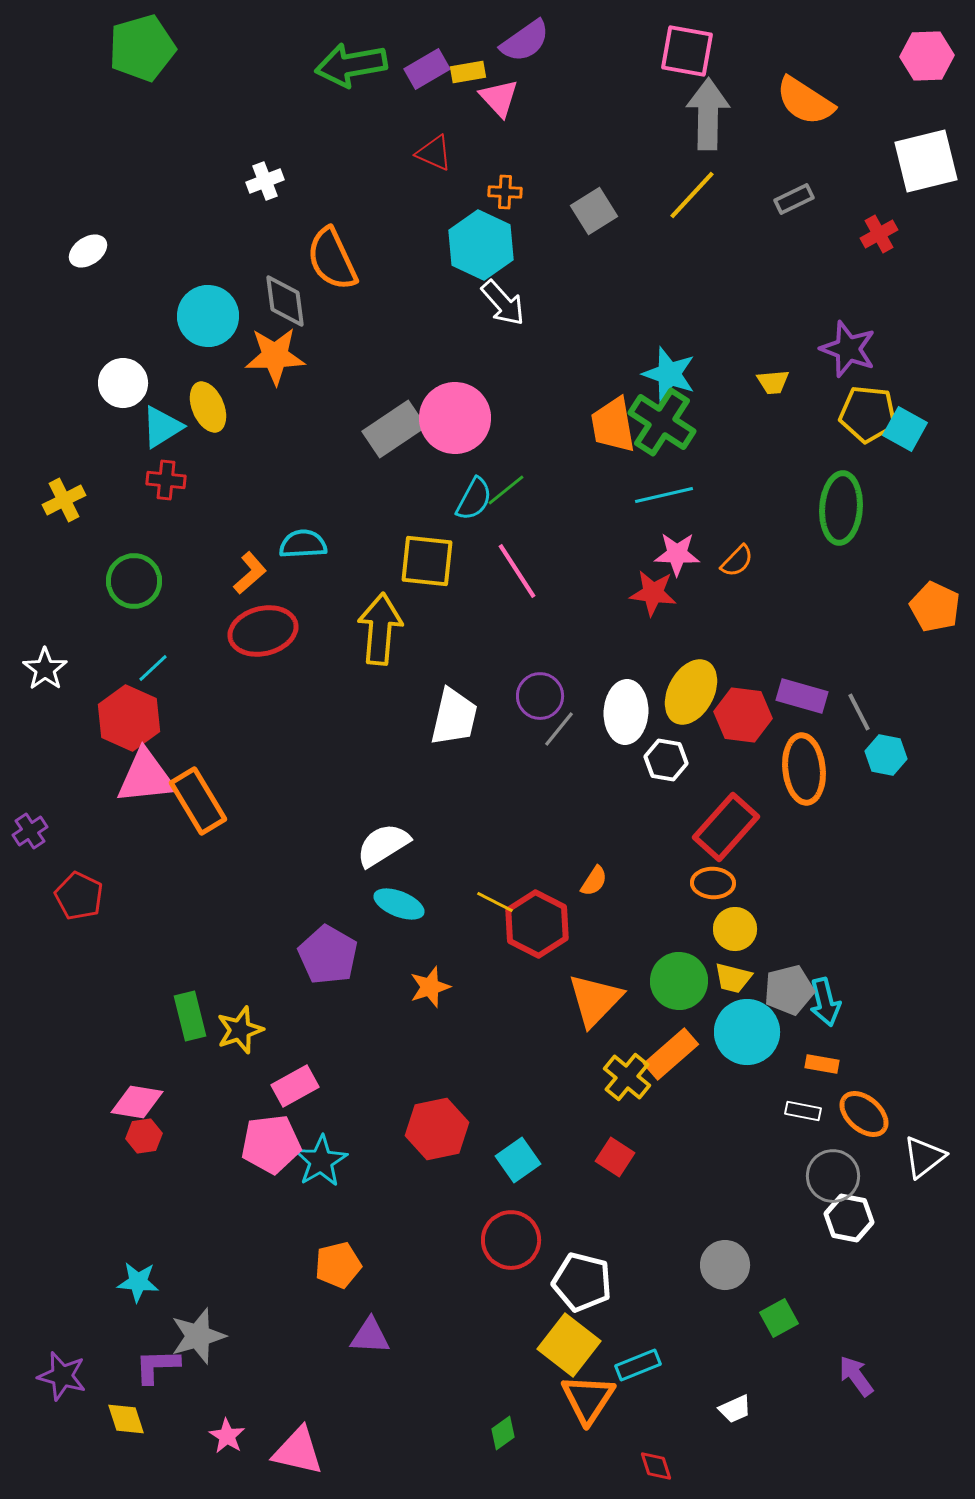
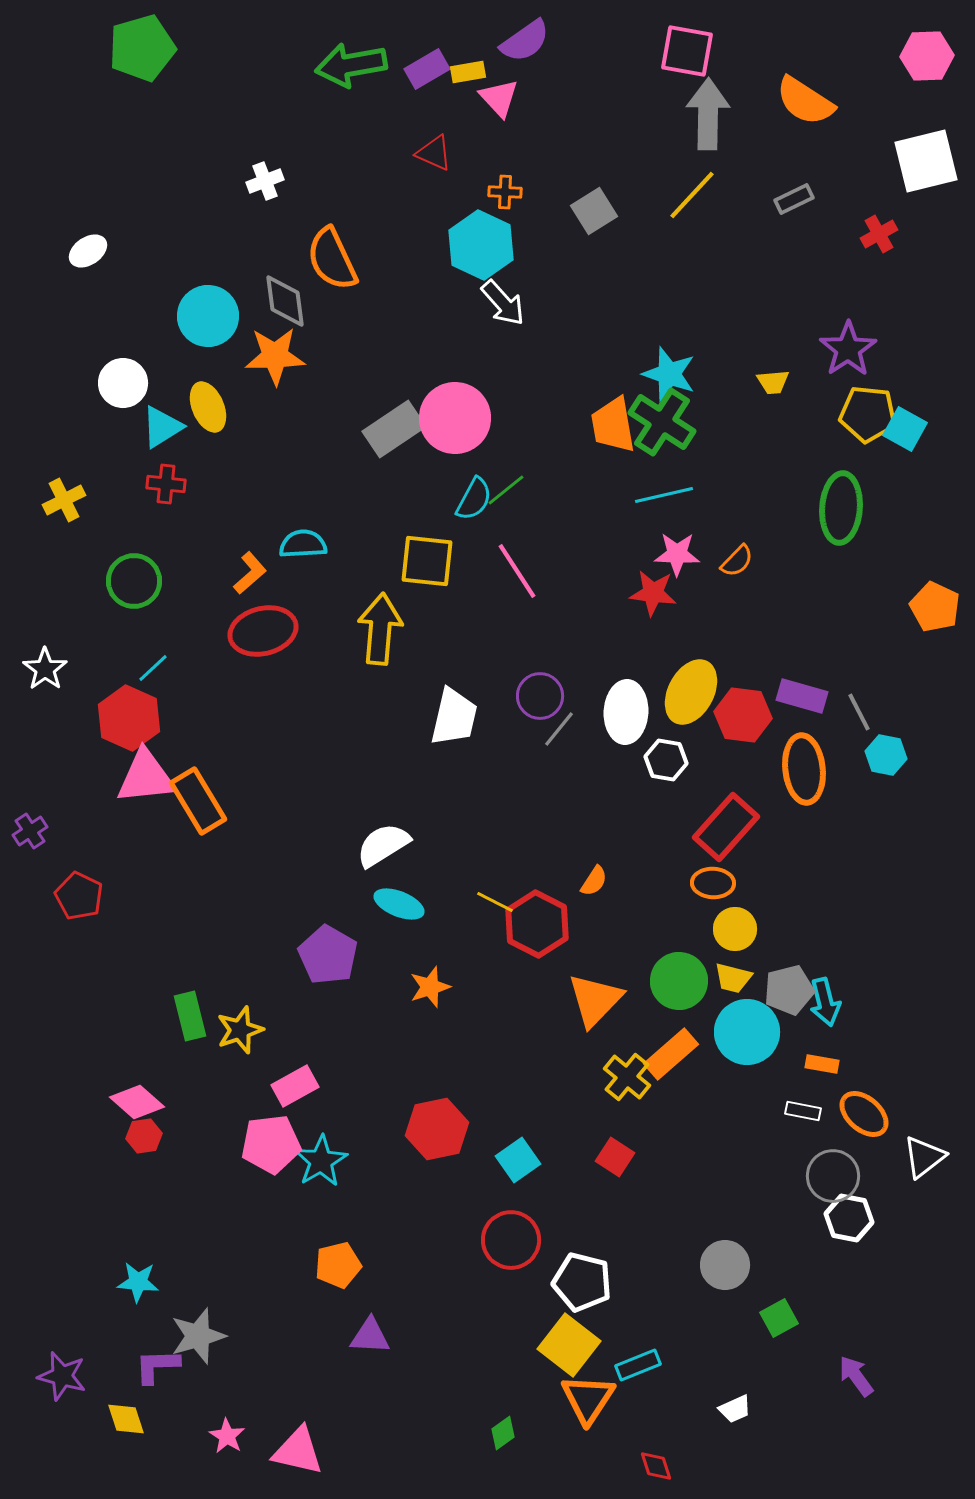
purple star at (848, 349): rotated 18 degrees clockwise
red cross at (166, 480): moved 4 px down
pink diamond at (137, 1102): rotated 32 degrees clockwise
